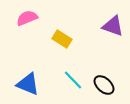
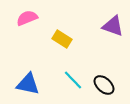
blue triangle: rotated 10 degrees counterclockwise
